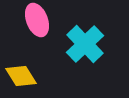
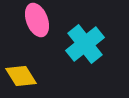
cyan cross: rotated 6 degrees clockwise
